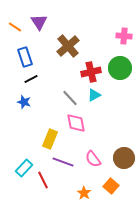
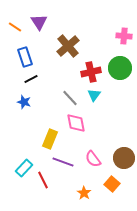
cyan triangle: rotated 24 degrees counterclockwise
orange square: moved 1 px right, 2 px up
